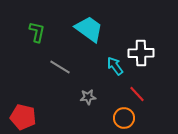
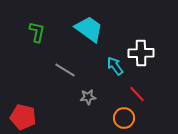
gray line: moved 5 px right, 3 px down
